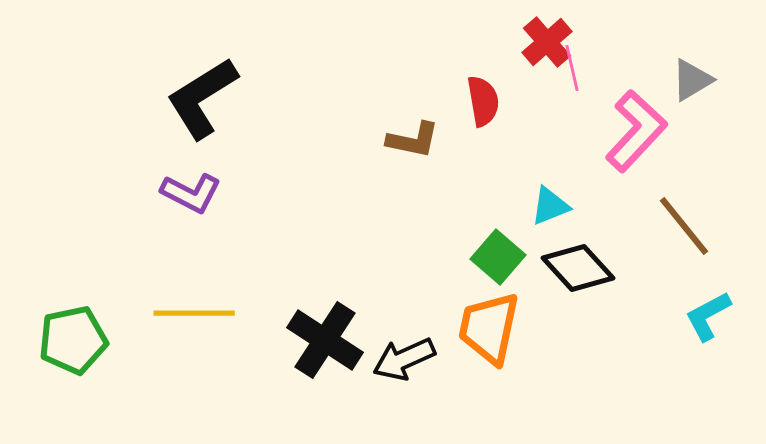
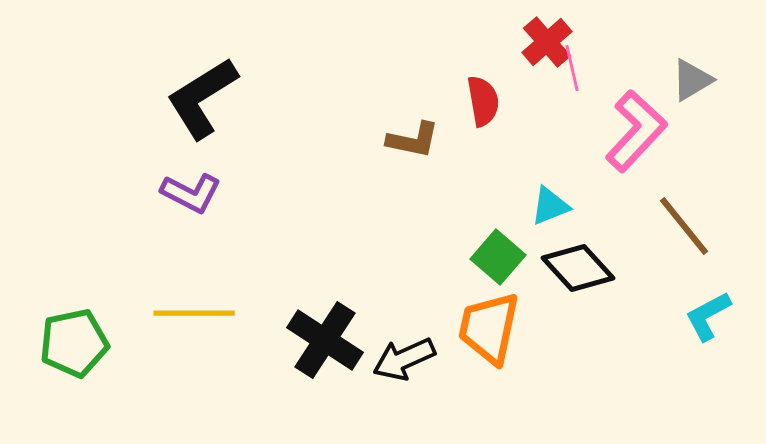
green pentagon: moved 1 px right, 3 px down
